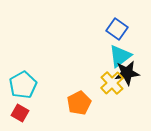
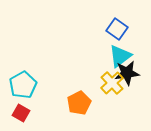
red square: moved 1 px right
